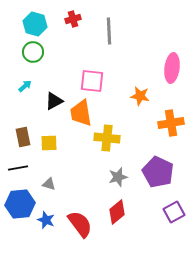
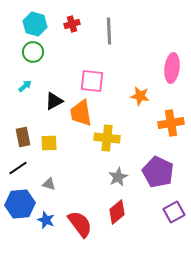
red cross: moved 1 px left, 5 px down
black line: rotated 24 degrees counterclockwise
gray star: rotated 12 degrees counterclockwise
